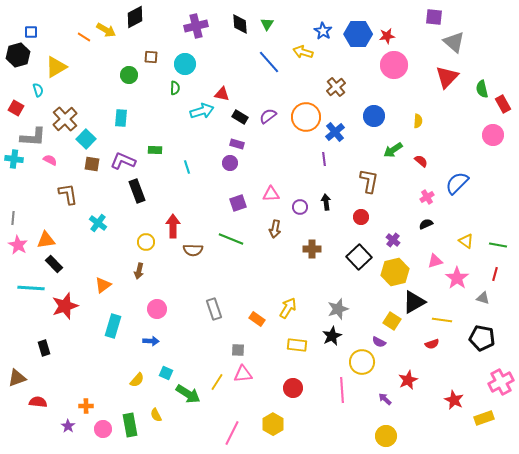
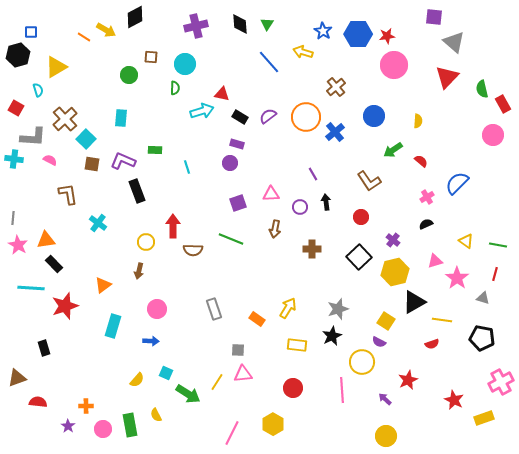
purple line at (324, 159): moved 11 px left, 15 px down; rotated 24 degrees counterclockwise
brown L-shape at (369, 181): rotated 135 degrees clockwise
yellow square at (392, 321): moved 6 px left
